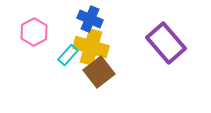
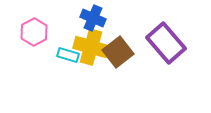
blue cross: moved 3 px right, 1 px up
cyan rectangle: rotated 65 degrees clockwise
brown square: moved 19 px right, 20 px up
